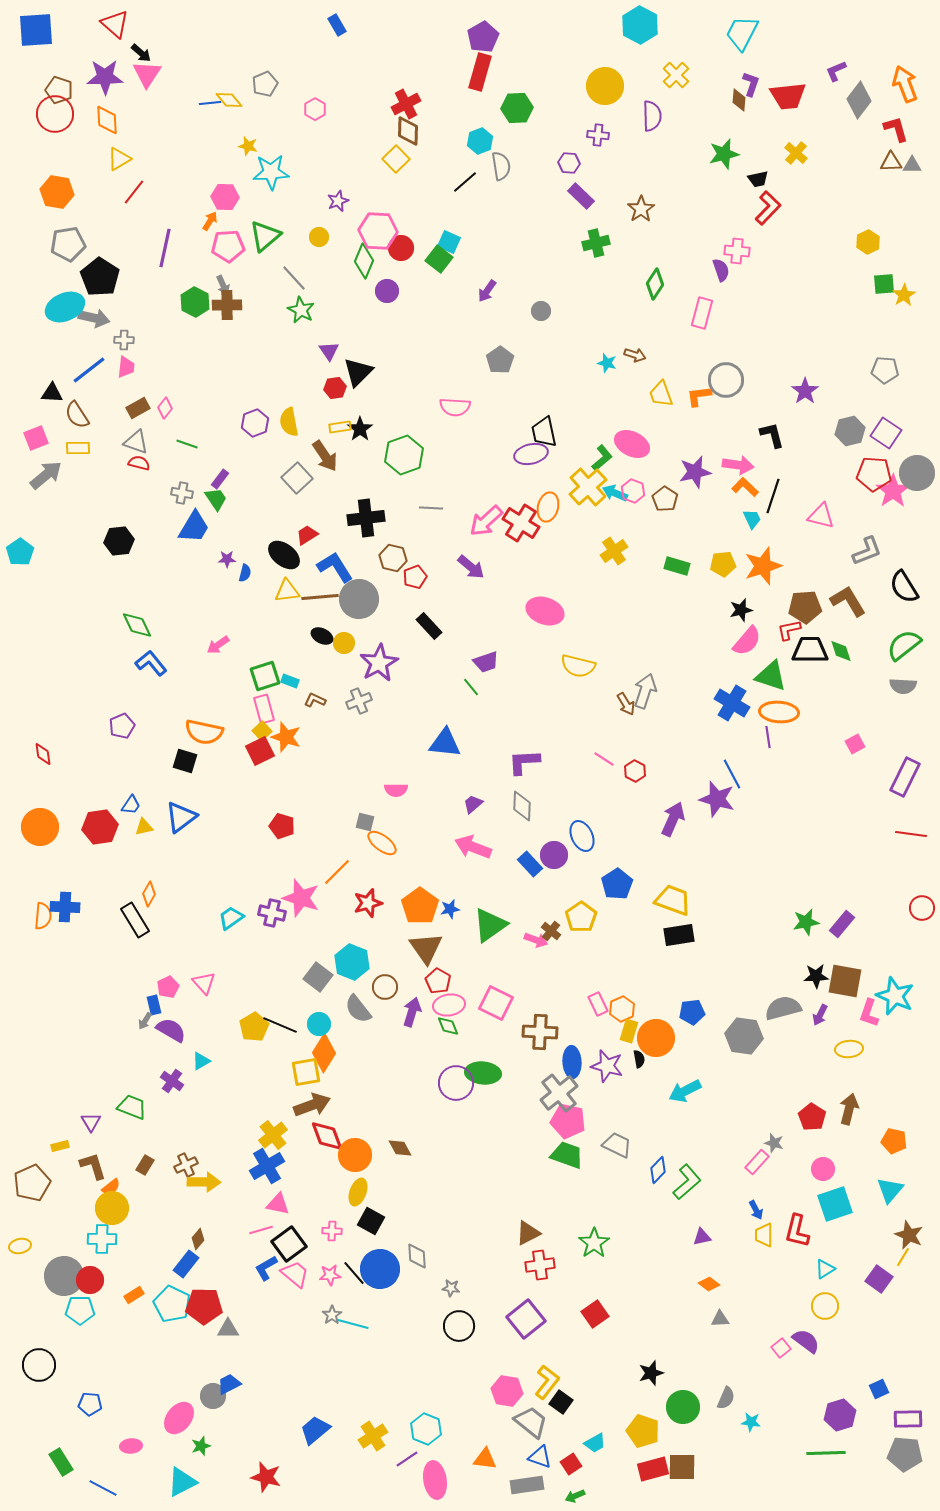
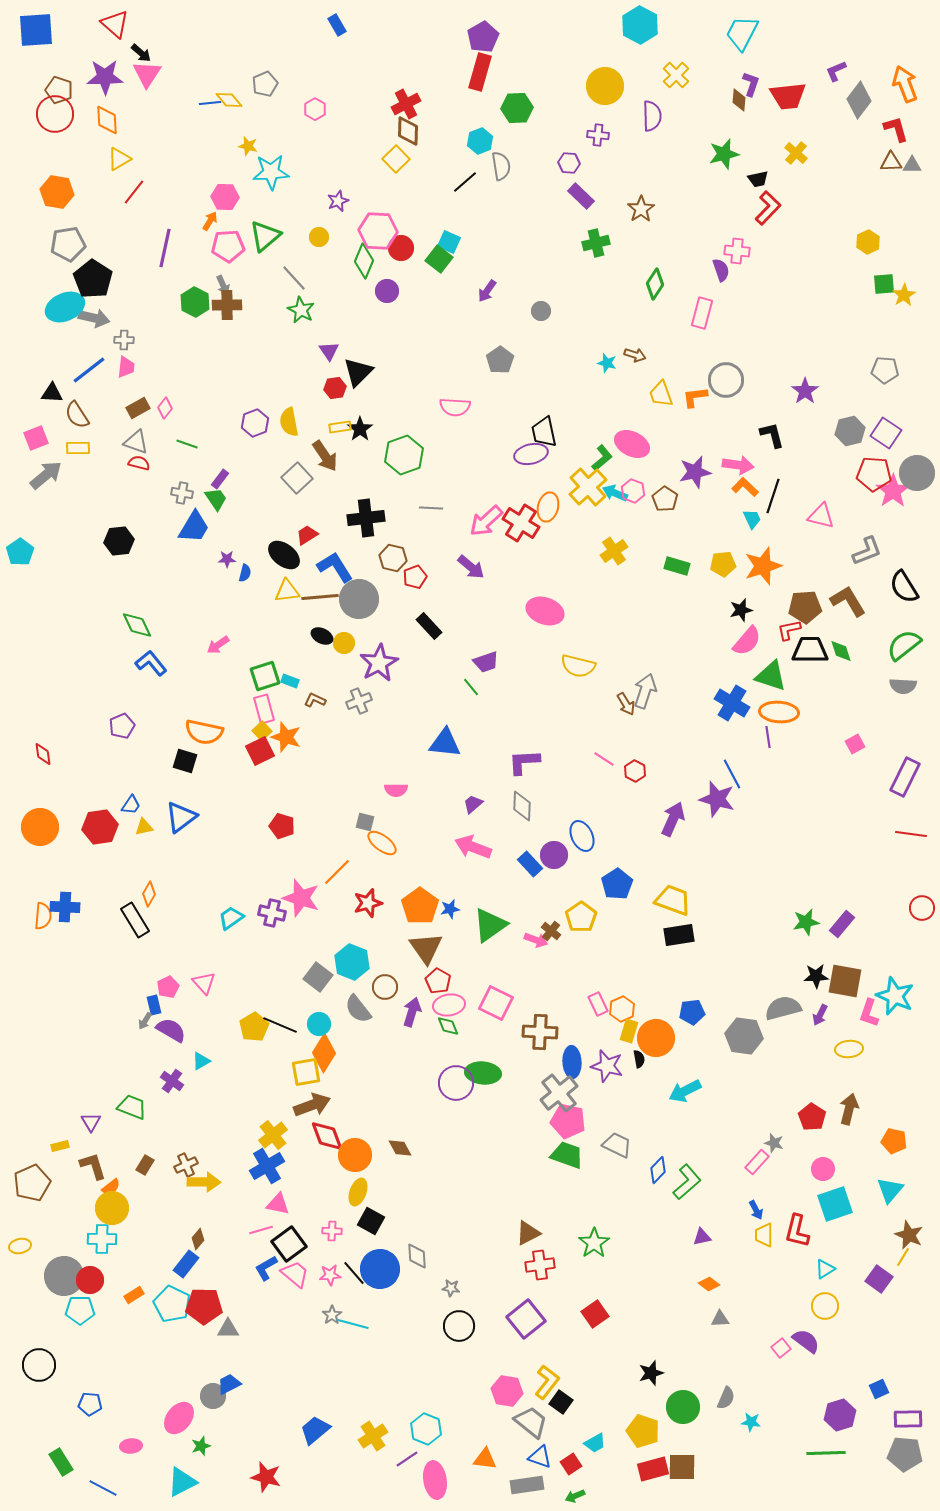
black pentagon at (100, 277): moved 7 px left, 2 px down
orange L-shape at (699, 396): moved 4 px left, 1 px down
